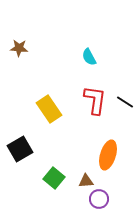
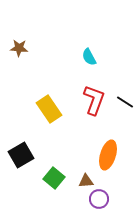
red L-shape: moved 1 px left; rotated 12 degrees clockwise
black square: moved 1 px right, 6 px down
